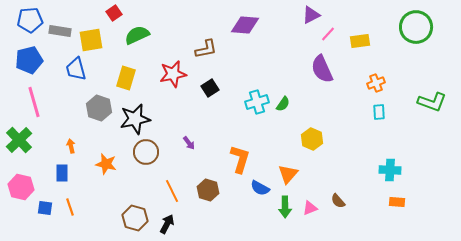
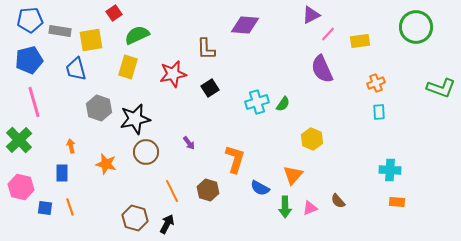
brown L-shape at (206, 49): rotated 100 degrees clockwise
yellow rectangle at (126, 78): moved 2 px right, 11 px up
green L-shape at (432, 102): moved 9 px right, 14 px up
orange L-shape at (240, 159): moved 5 px left
orange triangle at (288, 174): moved 5 px right, 1 px down
